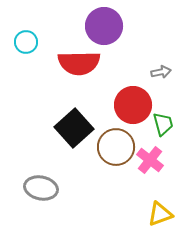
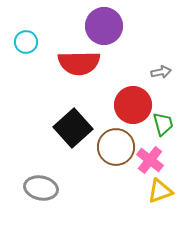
black square: moved 1 px left
yellow triangle: moved 23 px up
